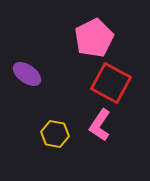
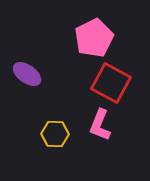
pink L-shape: rotated 12 degrees counterclockwise
yellow hexagon: rotated 8 degrees counterclockwise
